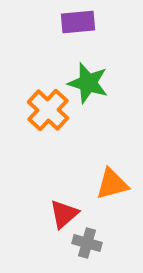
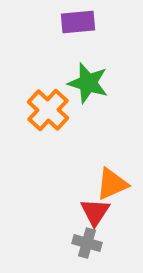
orange triangle: rotated 9 degrees counterclockwise
red triangle: moved 31 px right, 2 px up; rotated 16 degrees counterclockwise
